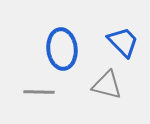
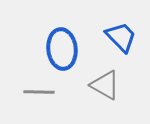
blue trapezoid: moved 2 px left, 5 px up
gray triangle: moved 2 px left; rotated 16 degrees clockwise
